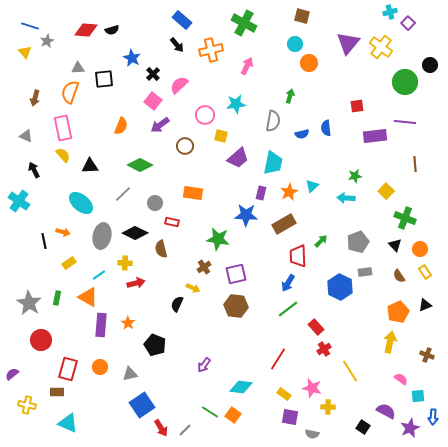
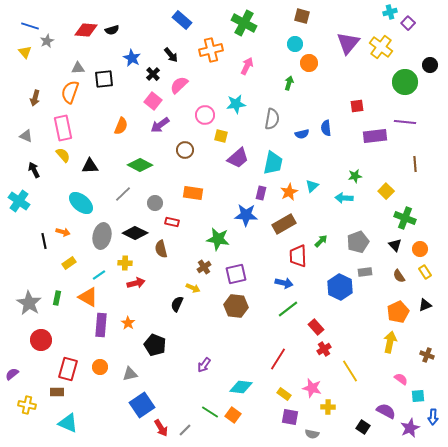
black arrow at (177, 45): moved 6 px left, 10 px down
green arrow at (290, 96): moved 1 px left, 13 px up
gray semicircle at (273, 121): moved 1 px left, 2 px up
brown circle at (185, 146): moved 4 px down
cyan arrow at (346, 198): moved 2 px left
blue arrow at (288, 283): moved 4 px left; rotated 108 degrees counterclockwise
